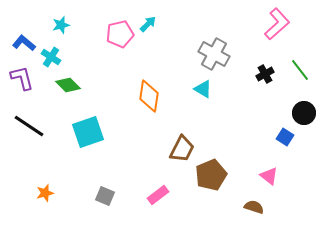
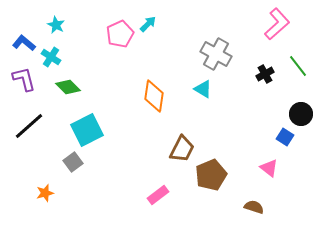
cyan star: moved 5 px left; rotated 30 degrees counterclockwise
pink pentagon: rotated 12 degrees counterclockwise
gray cross: moved 2 px right
green line: moved 2 px left, 4 px up
purple L-shape: moved 2 px right, 1 px down
green diamond: moved 2 px down
orange diamond: moved 5 px right
black circle: moved 3 px left, 1 px down
black line: rotated 76 degrees counterclockwise
cyan square: moved 1 px left, 2 px up; rotated 8 degrees counterclockwise
pink triangle: moved 8 px up
gray square: moved 32 px left, 34 px up; rotated 30 degrees clockwise
